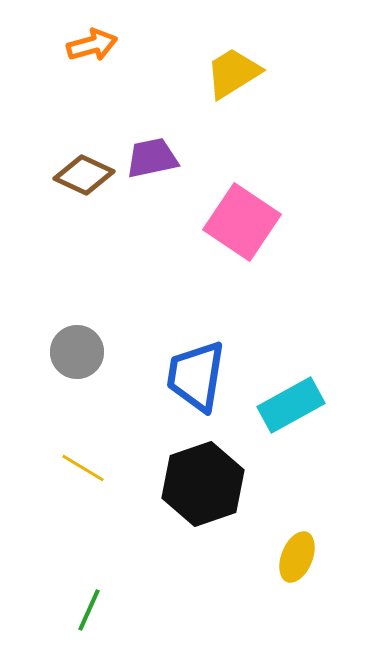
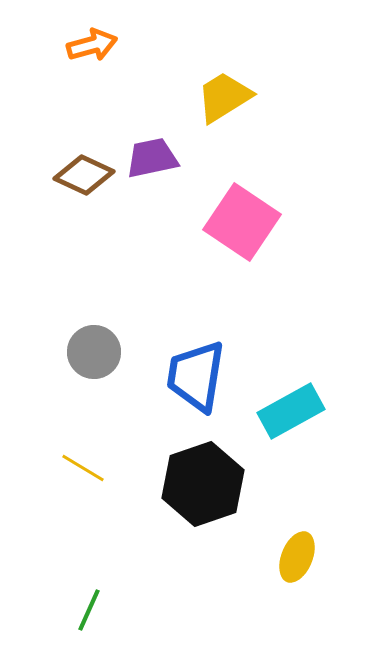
yellow trapezoid: moved 9 px left, 24 px down
gray circle: moved 17 px right
cyan rectangle: moved 6 px down
